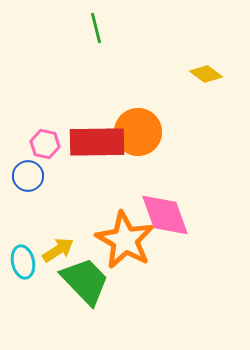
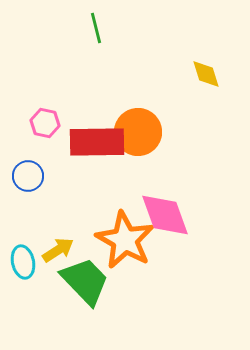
yellow diamond: rotated 36 degrees clockwise
pink hexagon: moved 21 px up
